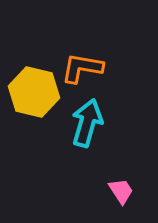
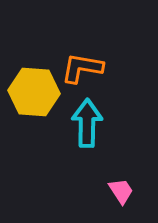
yellow hexagon: rotated 9 degrees counterclockwise
cyan arrow: rotated 15 degrees counterclockwise
